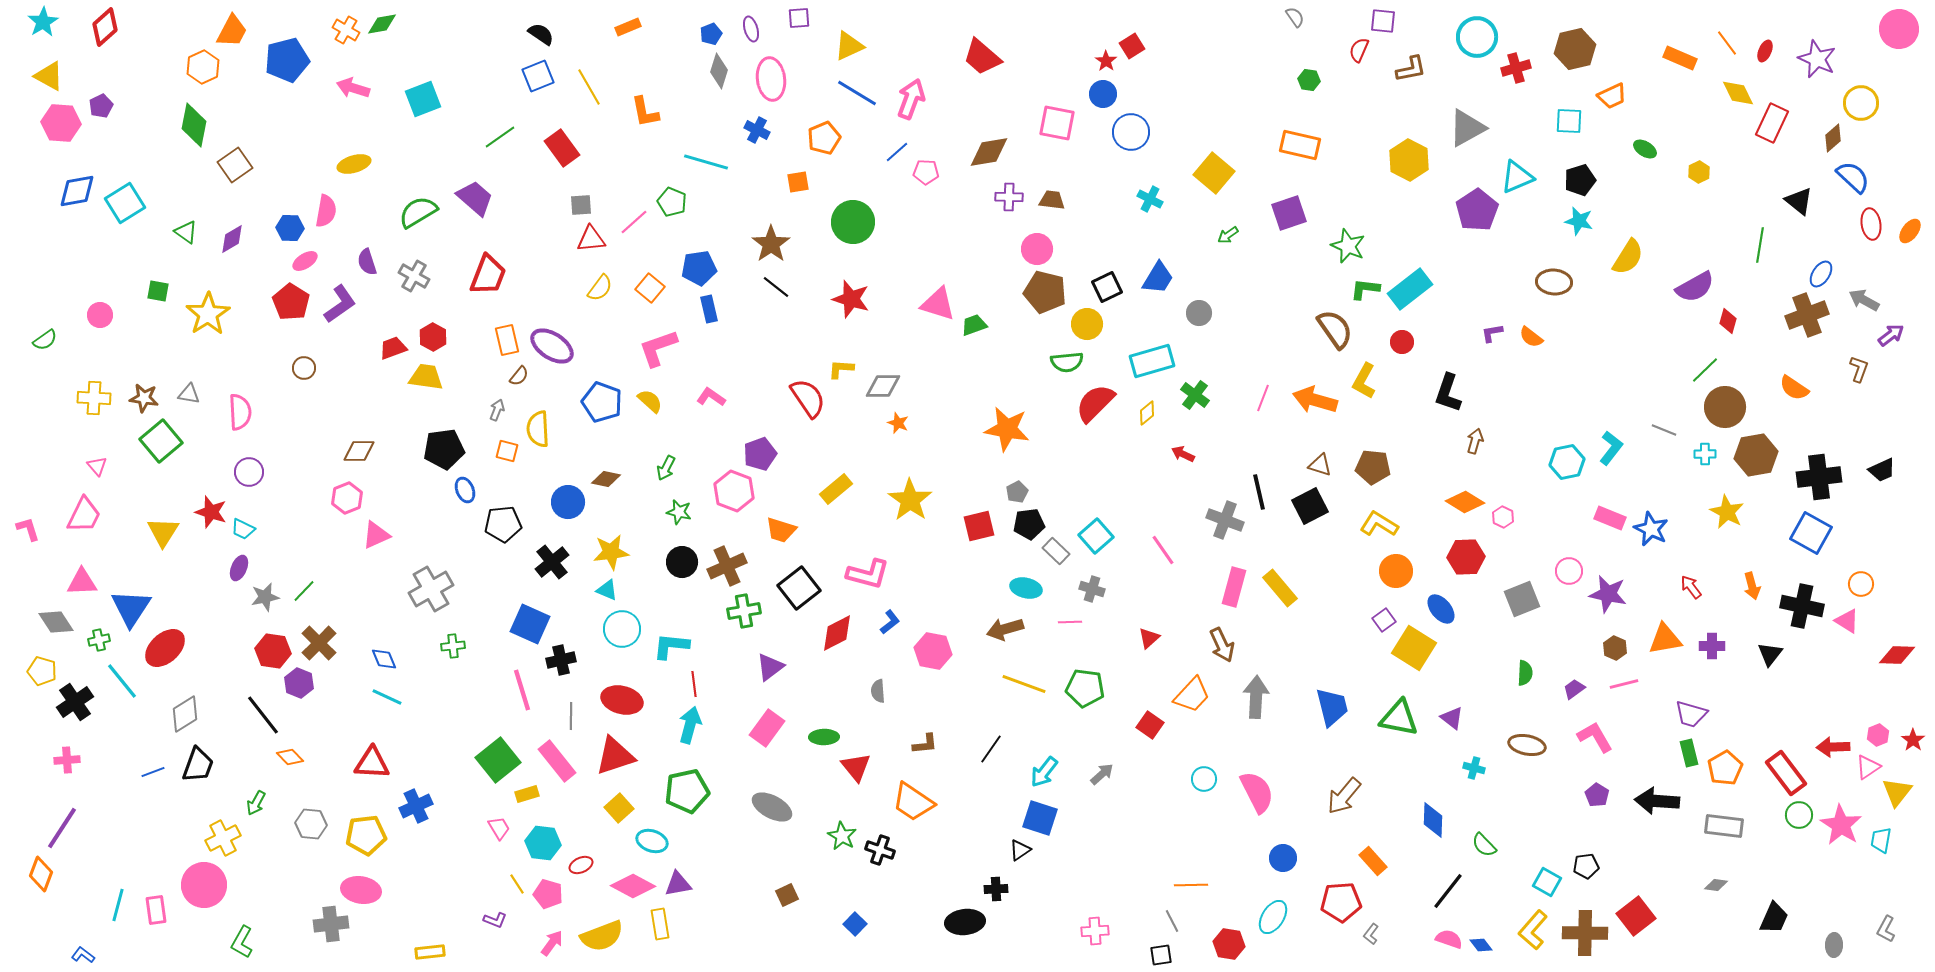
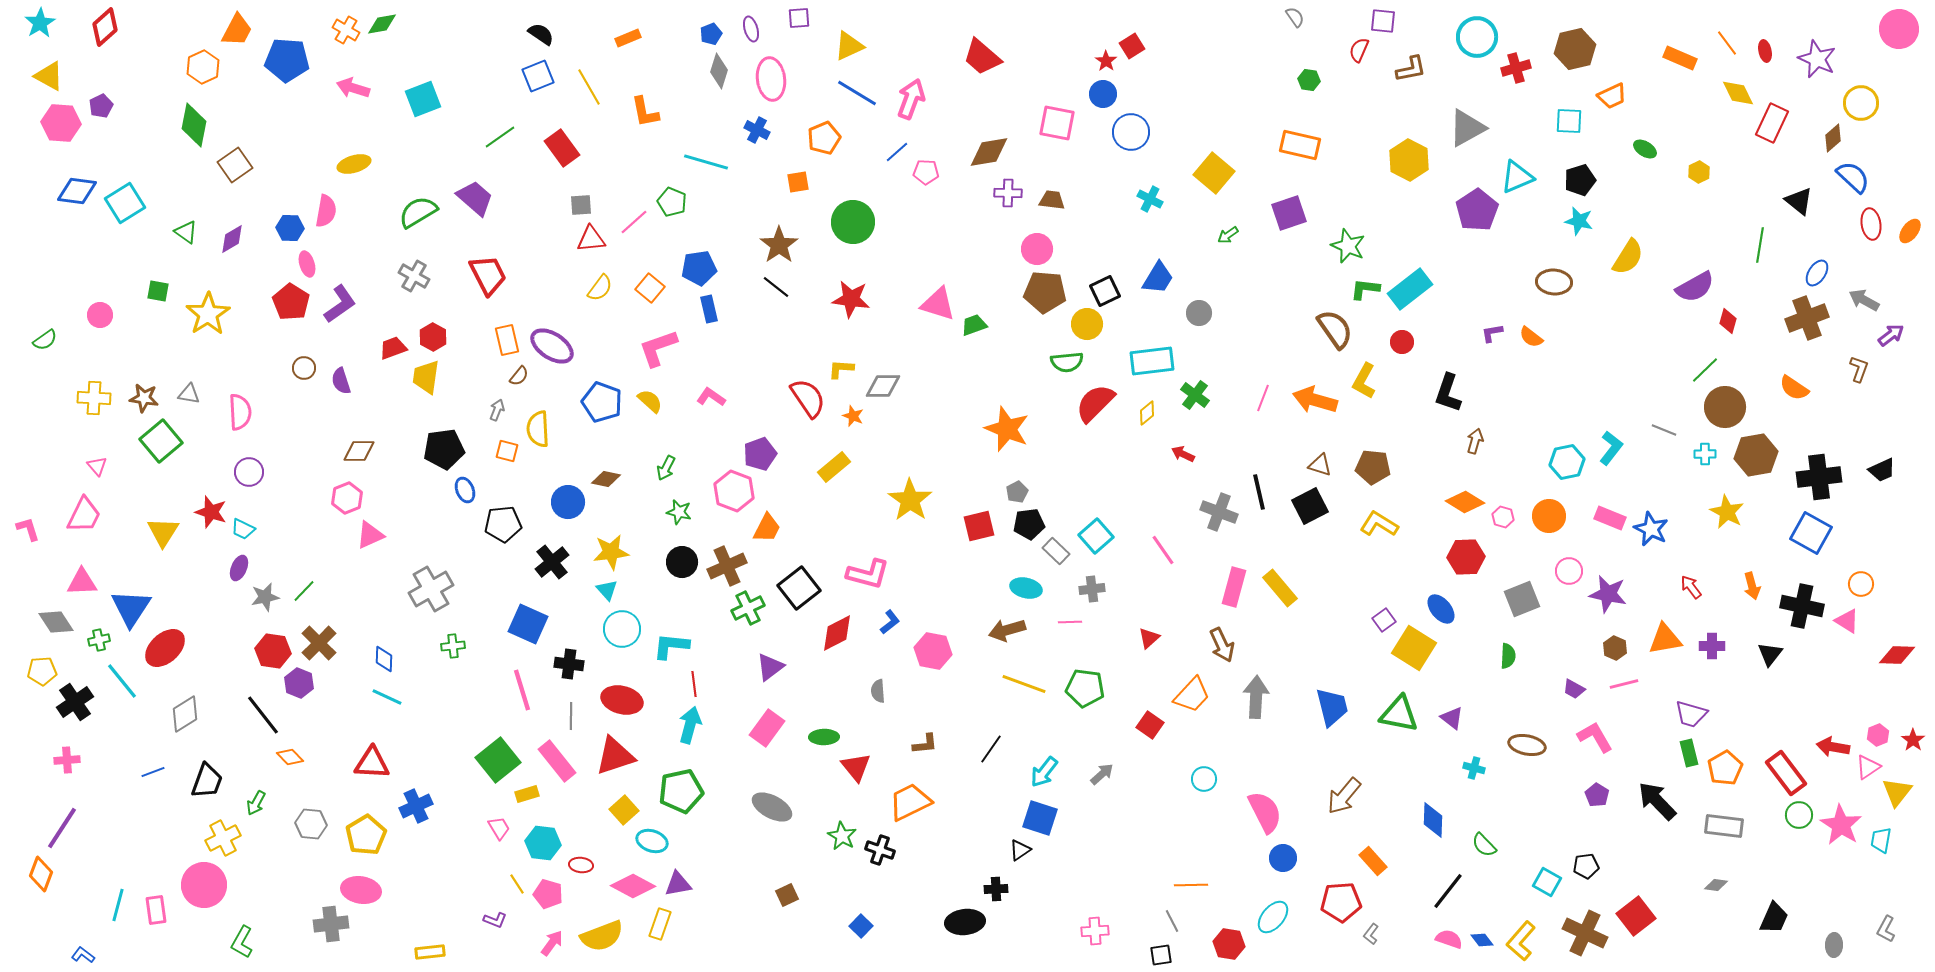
cyan star at (43, 22): moved 3 px left, 1 px down
orange rectangle at (628, 27): moved 11 px down
orange trapezoid at (232, 31): moved 5 px right, 1 px up
red ellipse at (1765, 51): rotated 35 degrees counterclockwise
blue pentagon at (287, 60): rotated 18 degrees clockwise
blue diamond at (77, 191): rotated 18 degrees clockwise
purple cross at (1009, 197): moved 1 px left, 4 px up
brown star at (771, 244): moved 8 px right, 1 px down
pink ellipse at (305, 261): moved 2 px right, 3 px down; rotated 75 degrees counterclockwise
purple semicircle at (367, 262): moved 26 px left, 119 px down
blue ellipse at (1821, 274): moved 4 px left, 1 px up
red trapezoid at (488, 275): rotated 48 degrees counterclockwise
black square at (1107, 287): moved 2 px left, 4 px down
brown pentagon at (1045, 292): rotated 9 degrees counterclockwise
red star at (851, 299): rotated 9 degrees counterclockwise
brown cross at (1807, 315): moved 3 px down
cyan rectangle at (1152, 361): rotated 9 degrees clockwise
yellow trapezoid at (426, 377): rotated 90 degrees counterclockwise
orange star at (898, 423): moved 45 px left, 7 px up
orange star at (1007, 429): rotated 12 degrees clockwise
yellow rectangle at (836, 489): moved 2 px left, 22 px up
pink hexagon at (1503, 517): rotated 10 degrees counterclockwise
gray cross at (1225, 520): moved 6 px left, 8 px up
orange trapezoid at (781, 530): moved 14 px left, 2 px up; rotated 80 degrees counterclockwise
pink triangle at (376, 535): moved 6 px left
orange circle at (1396, 571): moved 153 px right, 55 px up
gray cross at (1092, 589): rotated 25 degrees counterclockwise
cyan triangle at (607, 590): rotated 25 degrees clockwise
green cross at (744, 611): moved 4 px right, 3 px up; rotated 16 degrees counterclockwise
blue square at (530, 624): moved 2 px left
brown arrow at (1005, 629): moved 2 px right, 1 px down
blue diamond at (384, 659): rotated 24 degrees clockwise
black cross at (561, 660): moved 8 px right, 4 px down; rotated 20 degrees clockwise
yellow pentagon at (42, 671): rotated 20 degrees counterclockwise
green semicircle at (1525, 673): moved 17 px left, 17 px up
purple trapezoid at (1574, 689): rotated 115 degrees counterclockwise
green triangle at (1399, 718): moved 4 px up
red arrow at (1833, 747): rotated 12 degrees clockwise
black trapezoid at (198, 765): moved 9 px right, 16 px down
green pentagon at (687, 791): moved 6 px left
pink semicircle at (1257, 792): moved 8 px right, 20 px down
black arrow at (1657, 801): rotated 42 degrees clockwise
orange trapezoid at (913, 802): moved 3 px left; rotated 120 degrees clockwise
yellow square at (619, 808): moved 5 px right, 2 px down
yellow pentagon at (366, 835): rotated 24 degrees counterclockwise
red ellipse at (581, 865): rotated 30 degrees clockwise
cyan ellipse at (1273, 917): rotated 8 degrees clockwise
yellow rectangle at (660, 924): rotated 28 degrees clockwise
blue square at (855, 924): moved 6 px right, 2 px down
yellow L-shape at (1533, 930): moved 12 px left, 11 px down
brown cross at (1585, 933): rotated 24 degrees clockwise
blue diamond at (1481, 945): moved 1 px right, 5 px up
